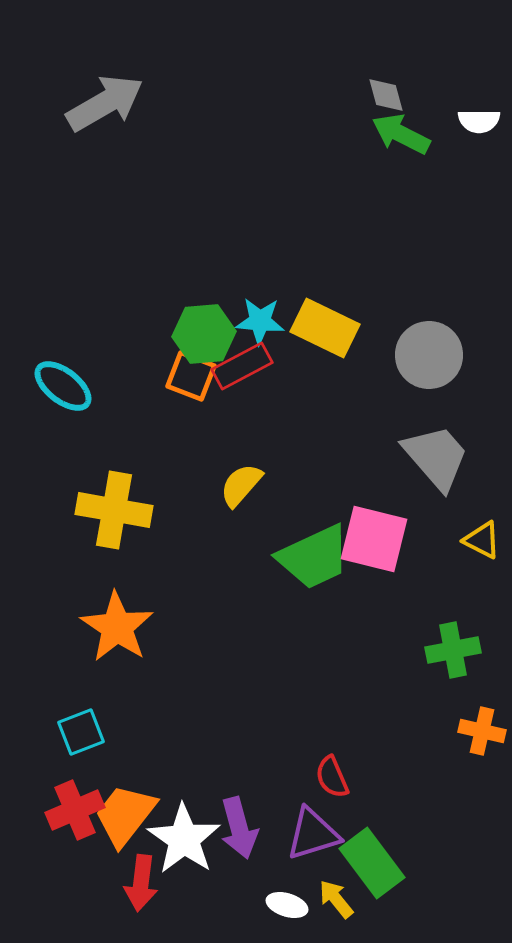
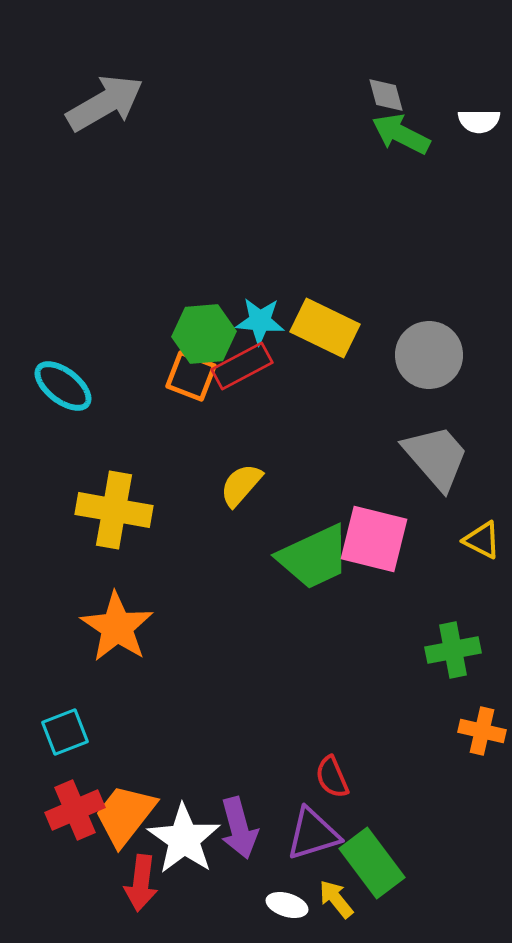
cyan square: moved 16 px left
